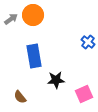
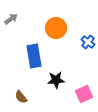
orange circle: moved 23 px right, 13 px down
brown semicircle: moved 1 px right
